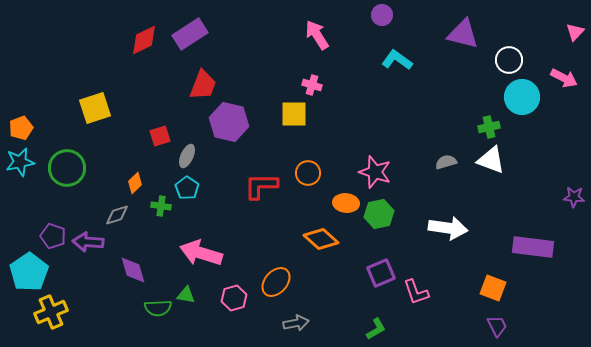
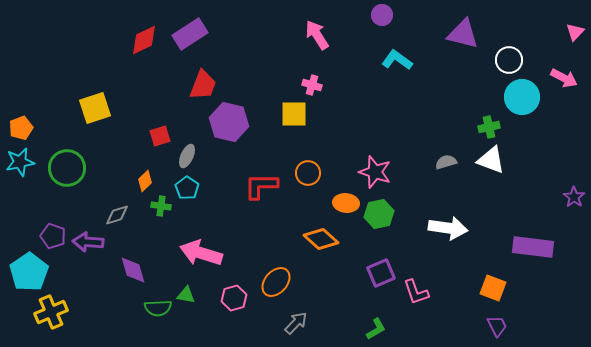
orange diamond at (135, 183): moved 10 px right, 2 px up
purple star at (574, 197): rotated 30 degrees clockwise
gray arrow at (296, 323): rotated 35 degrees counterclockwise
